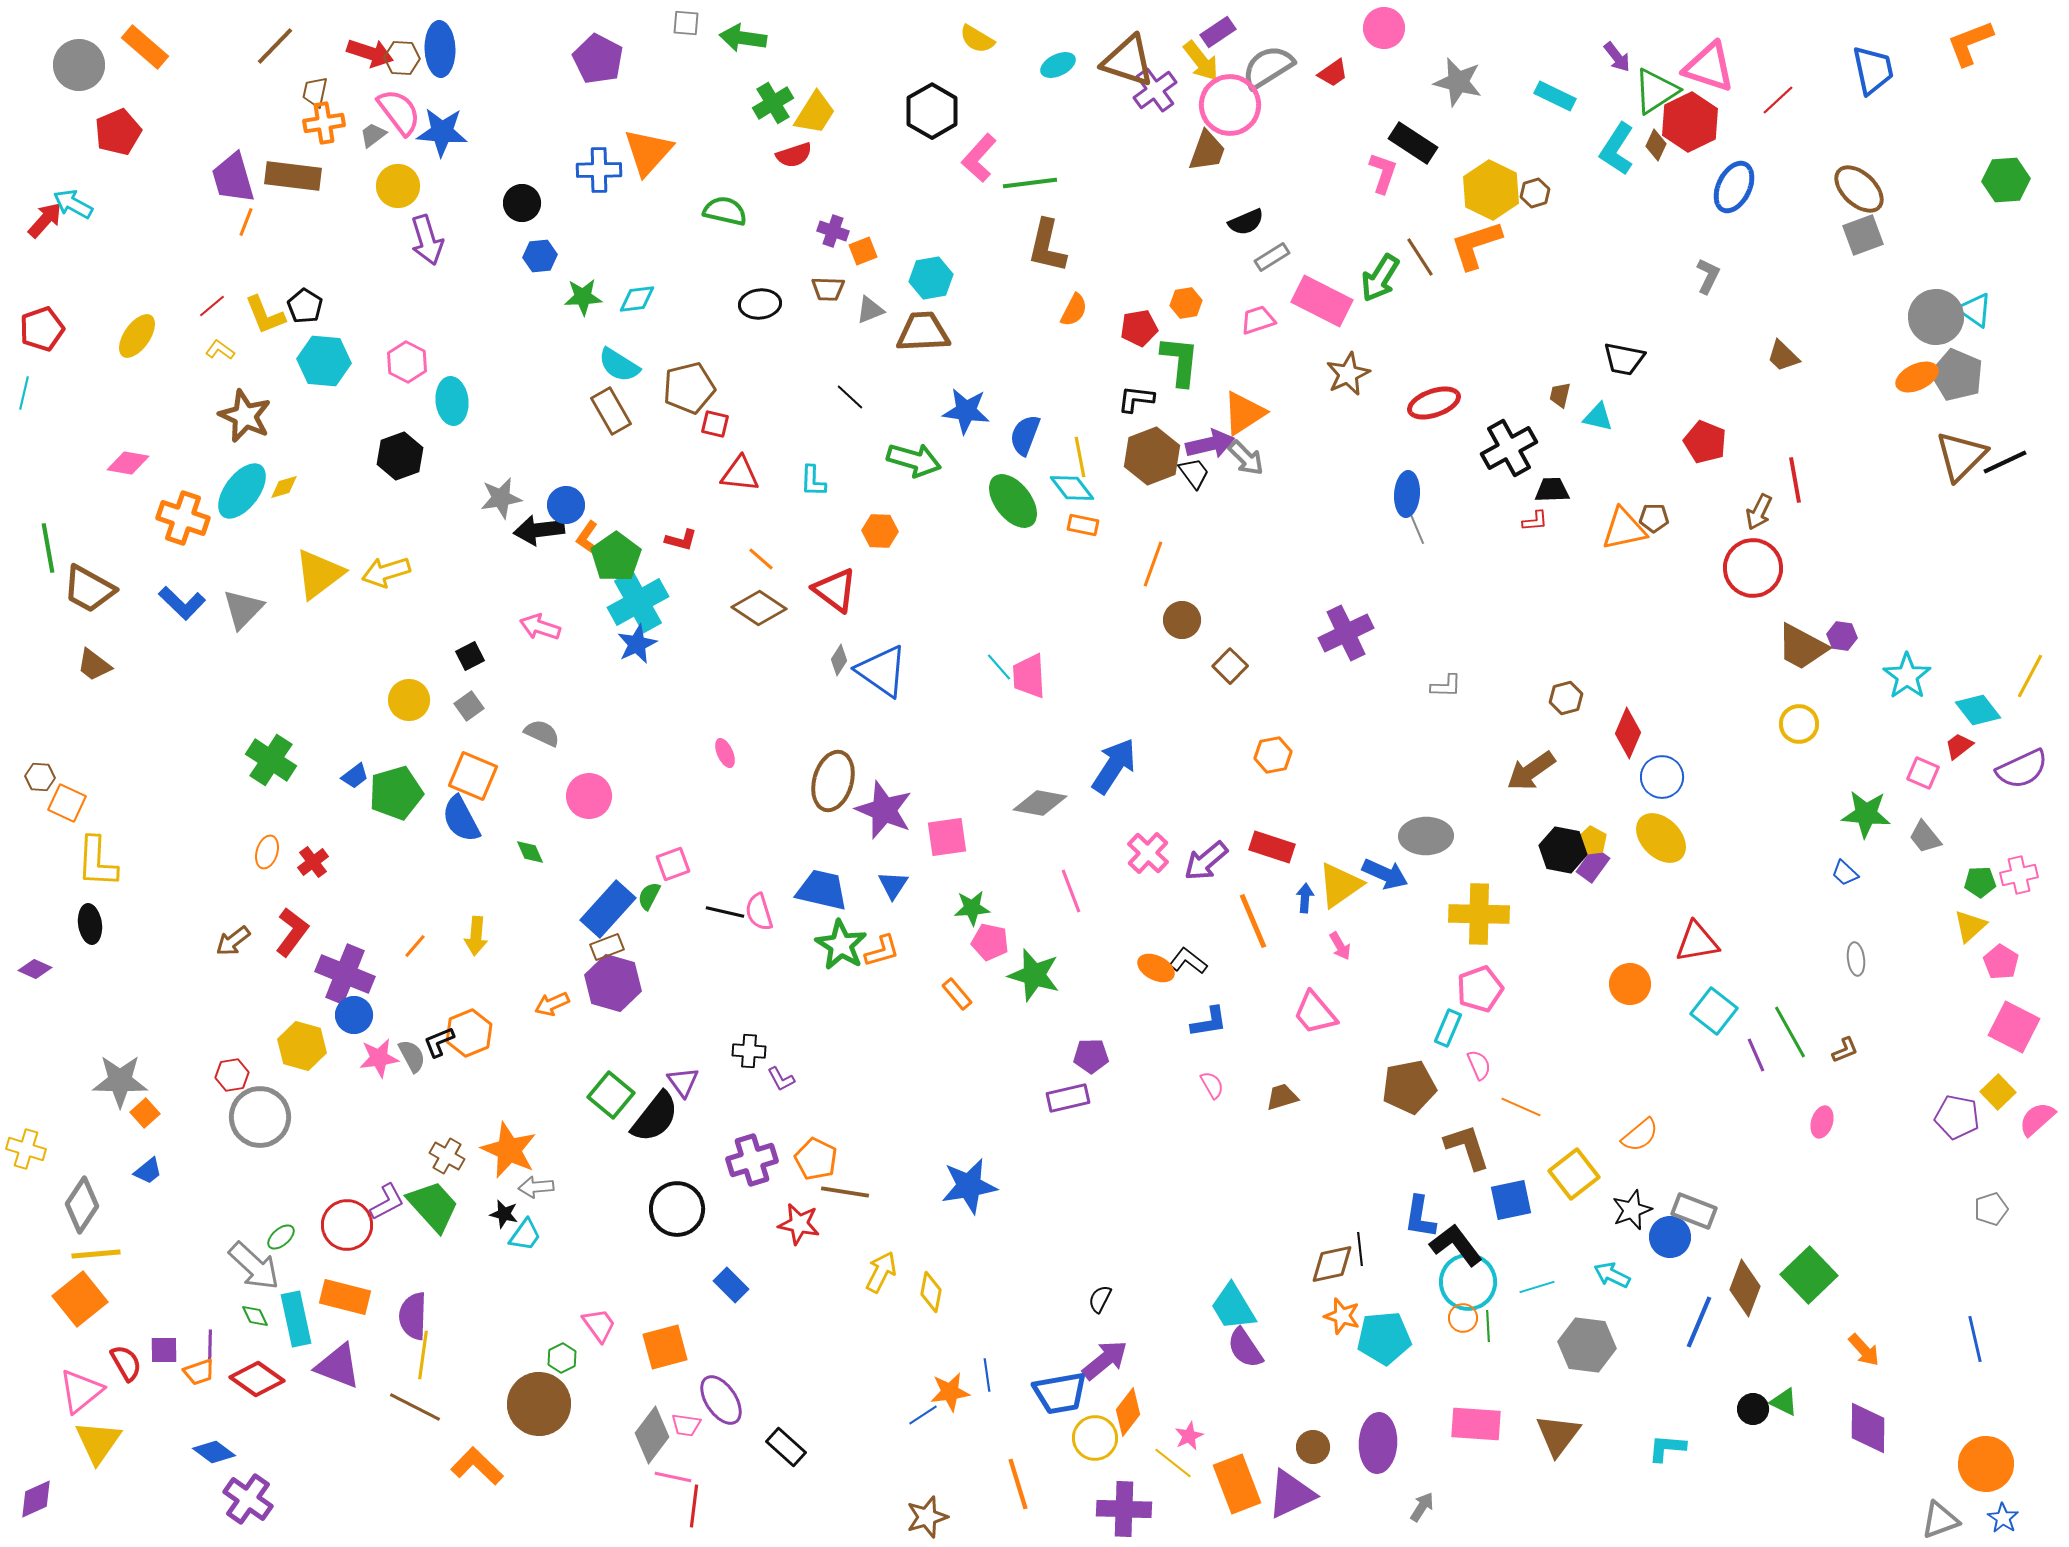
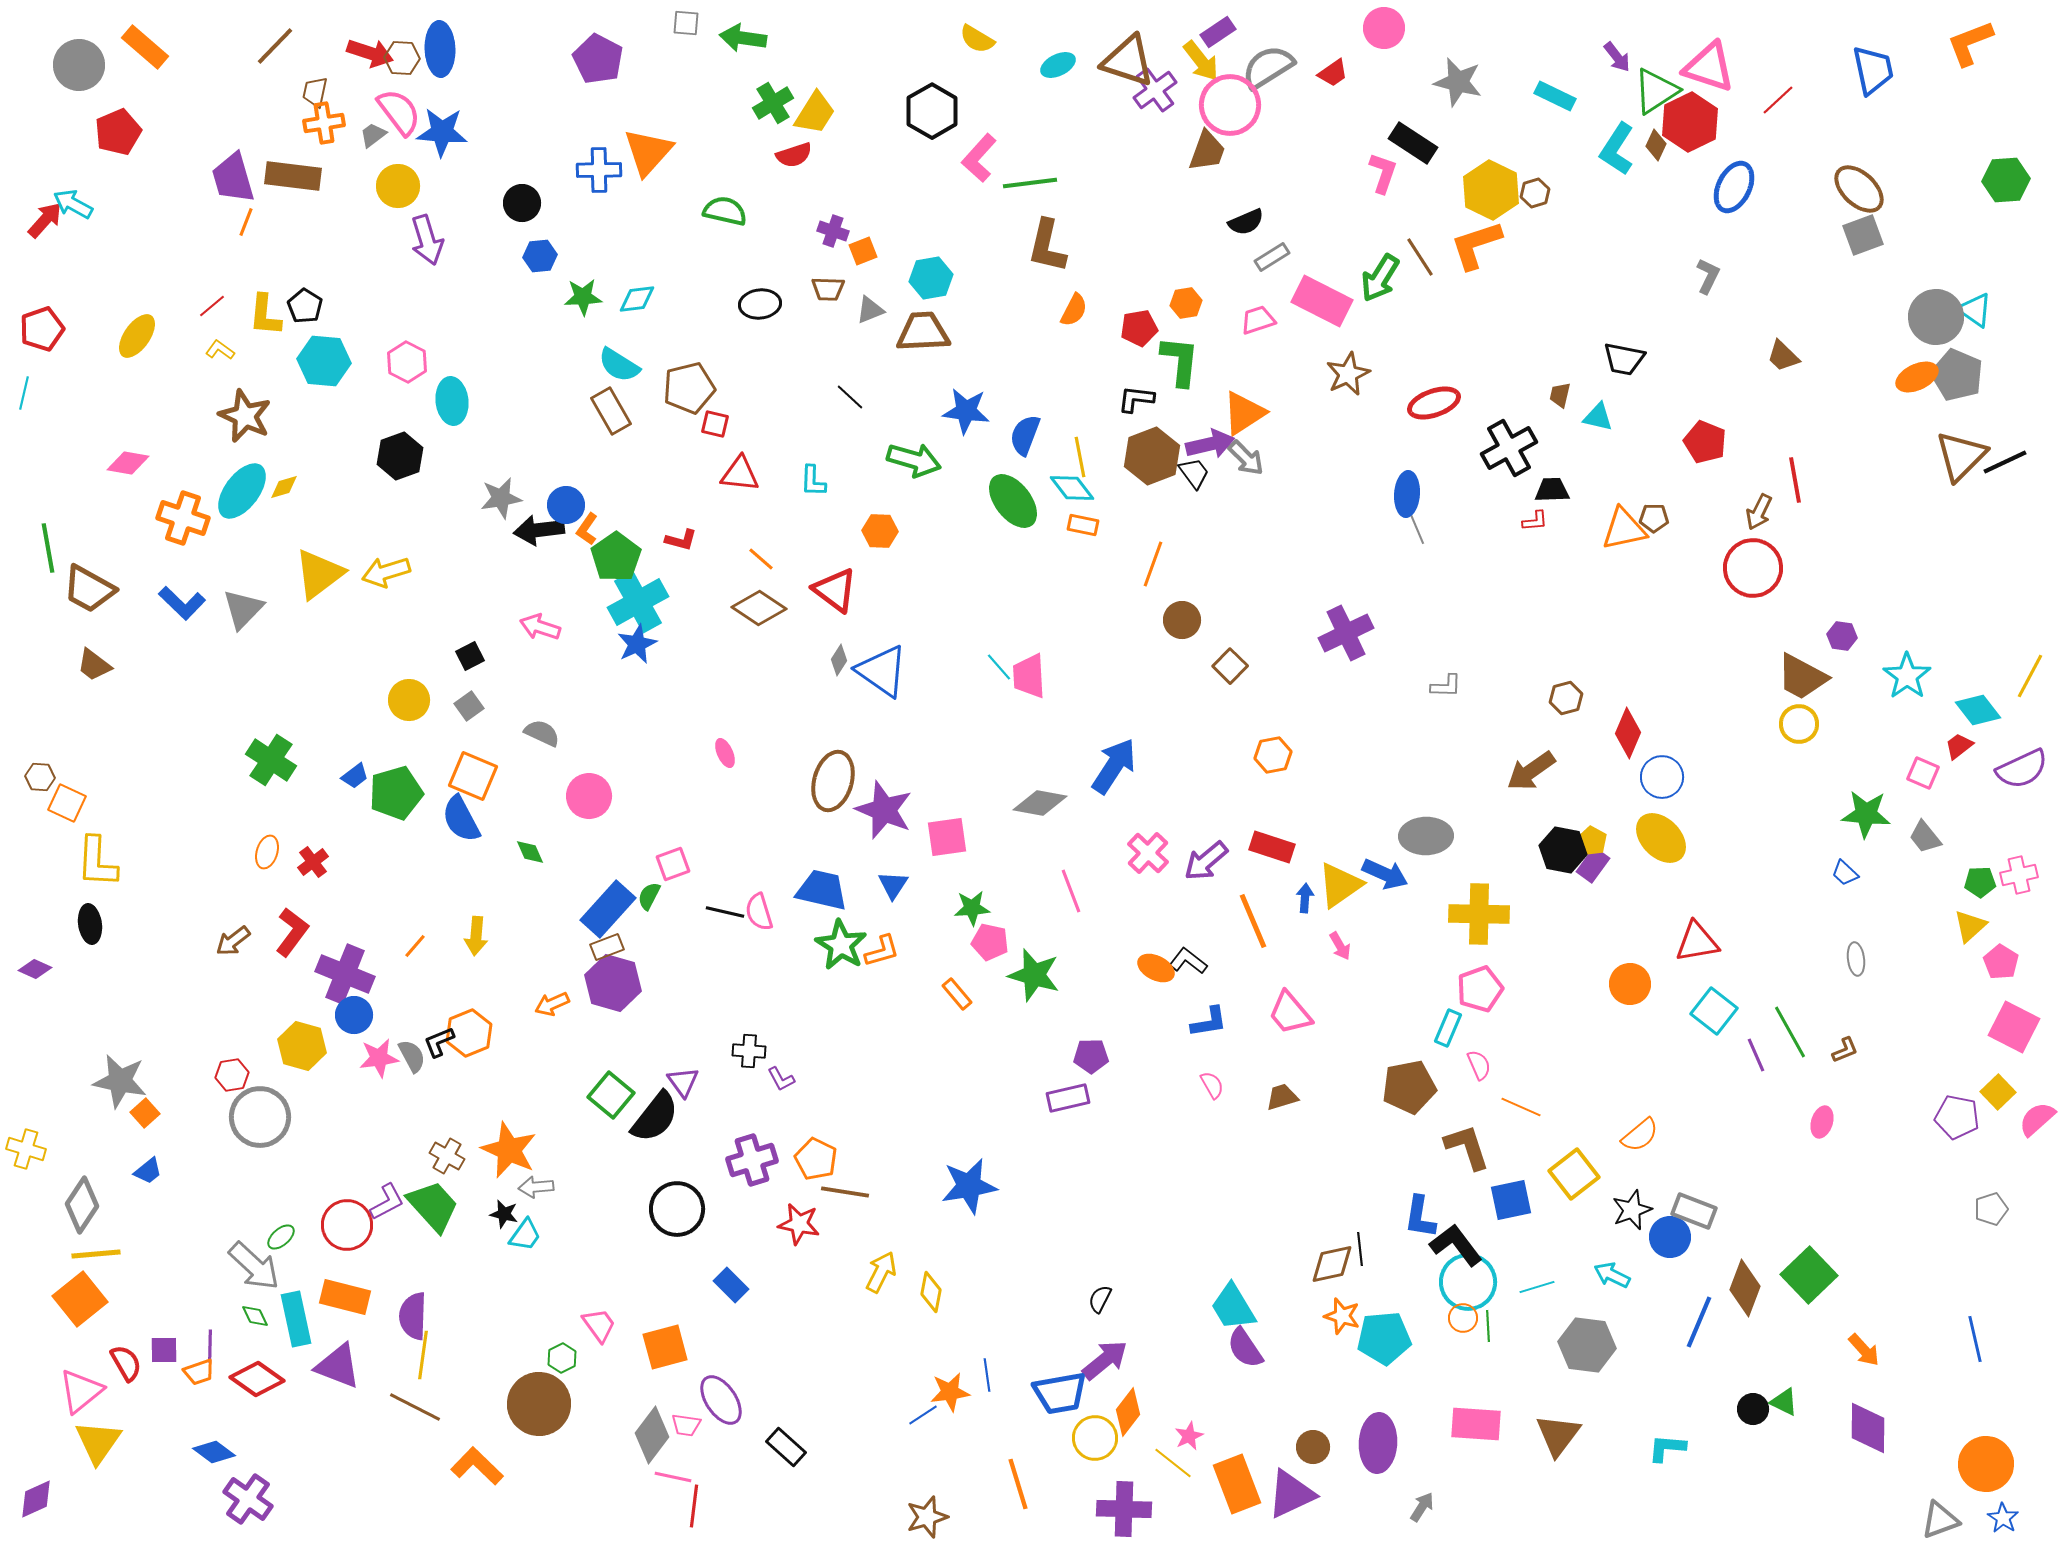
yellow L-shape at (265, 315): rotated 27 degrees clockwise
orange L-shape at (587, 537): moved 8 px up
brown trapezoid at (1802, 647): moved 30 px down
pink trapezoid at (1315, 1013): moved 25 px left
gray star at (120, 1081): rotated 10 degrees clockwise
